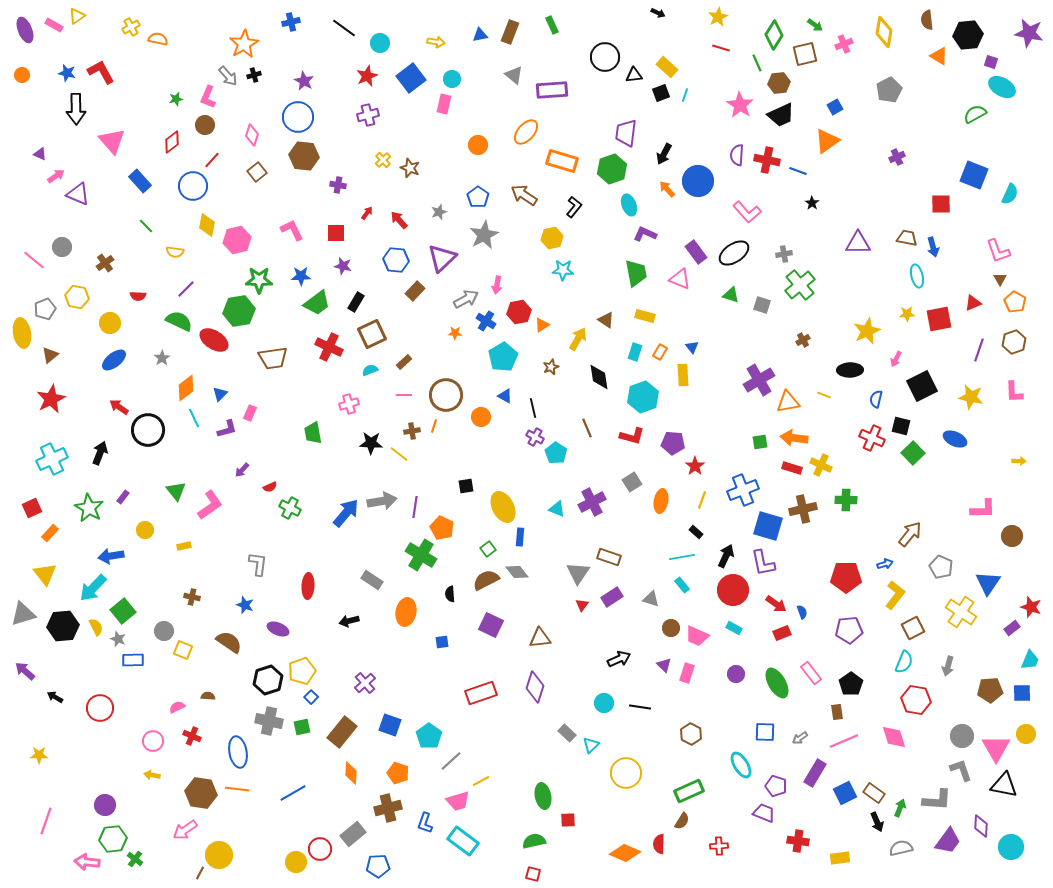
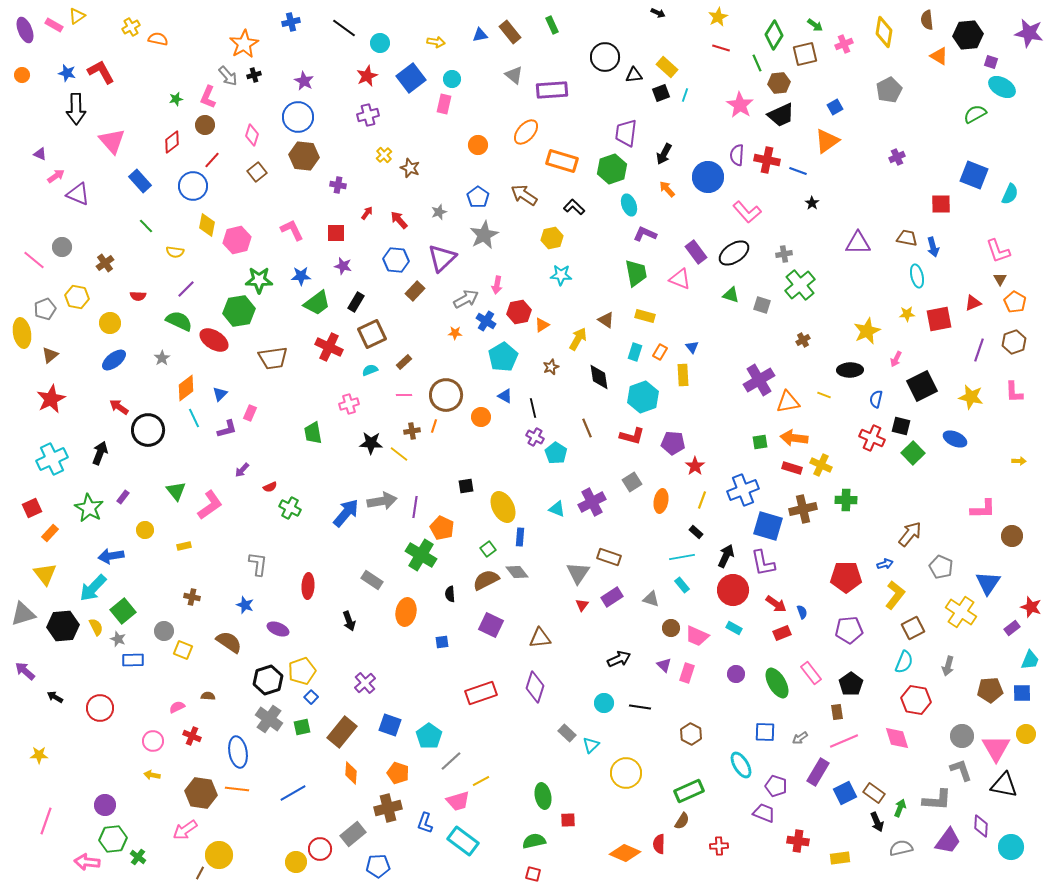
brown rectangle at (510, 32): rotated 60 degrees counterclockwise
yellow cross at (383, 160): moved 1 px right, 5 px up
blue circle at (698, 181): moved 10 px right, 4 px up
black L-shape at (574, 207): rotated 85 degrees counterclockwise
cyan star at (563, 270): moved 2 px left, 5 px down
black arrow at (349, 621): rotated 96 degrees counterclockwise
gray cross at (269, 721): moved 2 px up; rotated 24 degrees clockwise
pink diamond at (894, 737): moved 3 px right, 1 px down
purple rectangle at (815, 773): moved 3 px right, 1 px up
green cross at (135, 859): moved 3 px right, 2 px up
